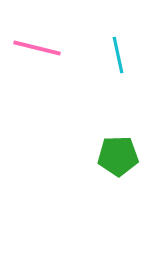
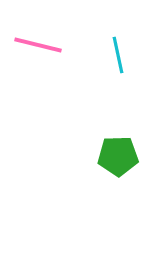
pink line: moved 1 px right, 3 px up
